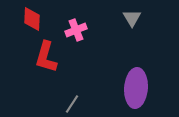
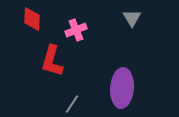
red L-shape: moved 6 px right, 4 px down
purple ellipse: moved 14 px left
